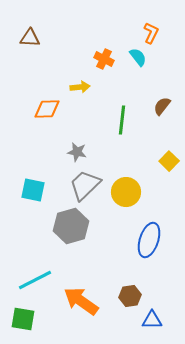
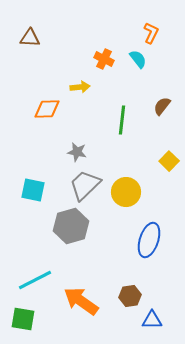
cyan semicircle: moved 2 px down
